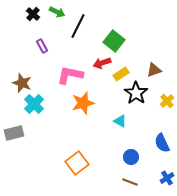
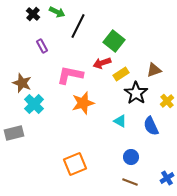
blue semicircle: moved 11 px left, 17 px up
orange square: moved 2 px left, 1 px down; rotated 15 degrees clockwise
